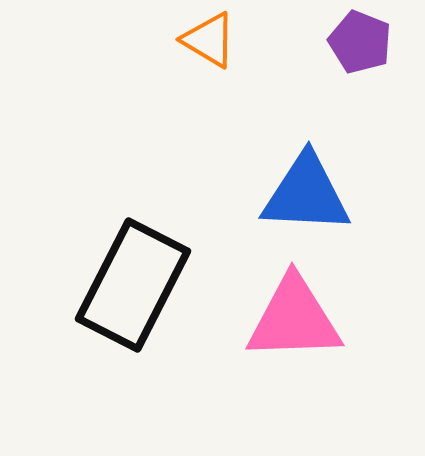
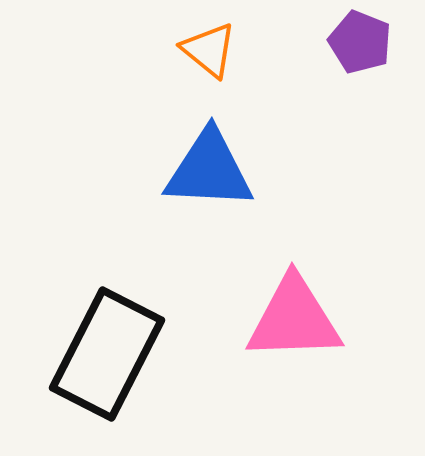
orange triangle: moved 10 px down; rotated 8 degrees clockwise
blue triangle: moved 97 px left, 24 px up
black rectangle: moved 26 px left, 69 px down
